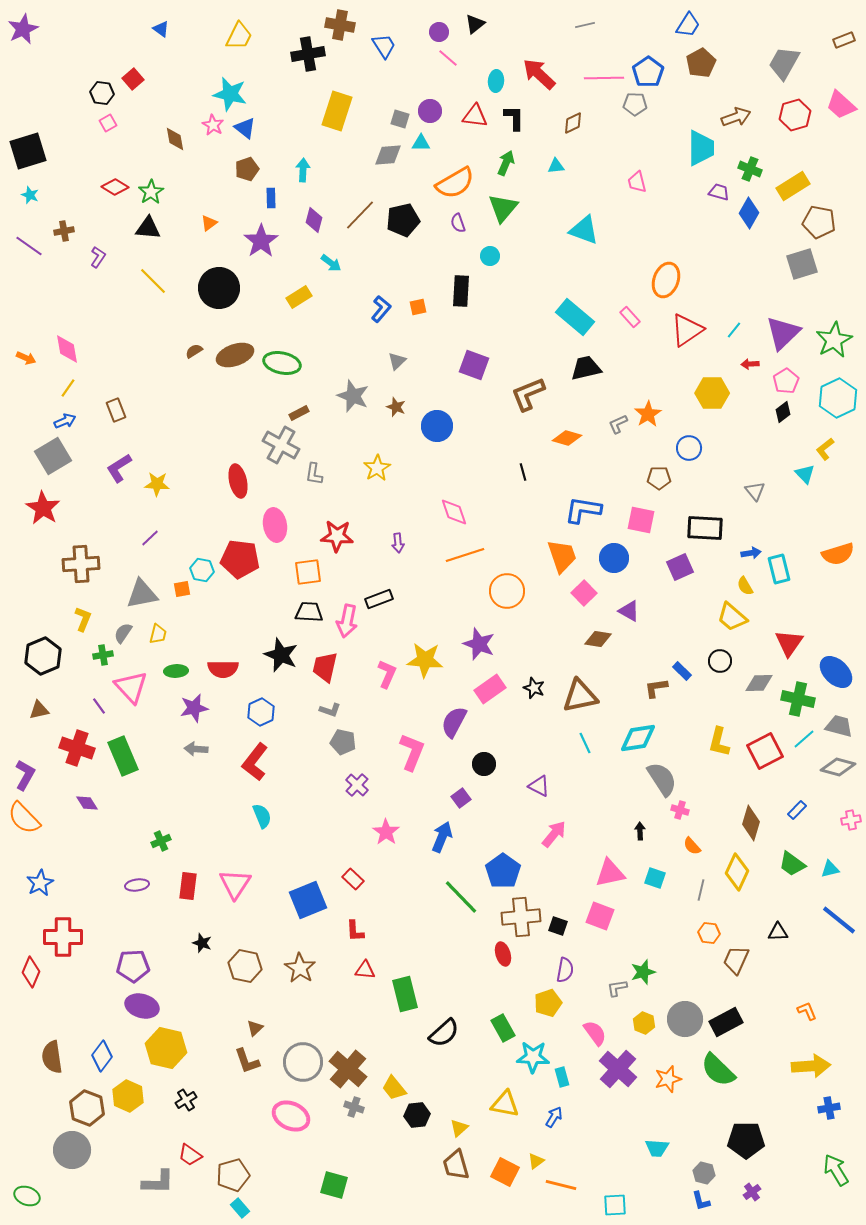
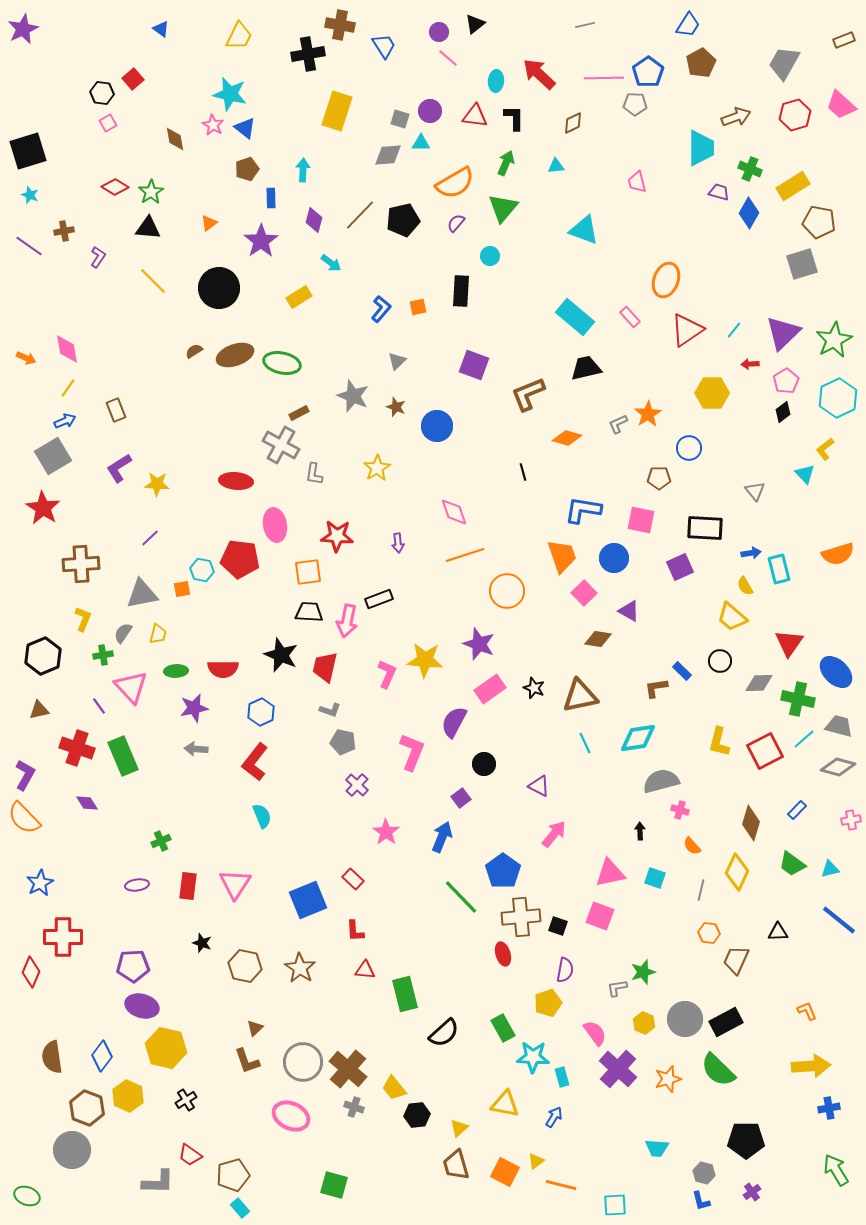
purple semicircle at (458, 223): moved 2 px left; rotated 60 degrees clockwise
red ellipse at (238, 481): moved 2 px left; rotated 72 degrees counterclockwise
gray semicircle at (662, 779): moved 1 px left, 2 px down; rotated 72 degrees counterclockwise
